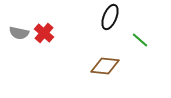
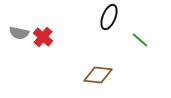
black ellipse: moved 1 px left
red cross: moved 1 px left, 4 px down
brown diamond: moved 7 px left, 9 px down
